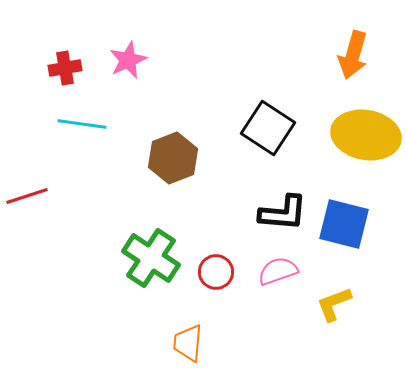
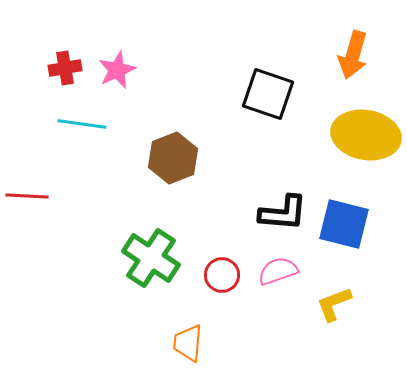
pink star: moved 11 px left, 10 px down
black square: moved 34 px up; rotated 14 degrees counterclockwise
red line: rotated 21 degrees clockwise
red circle: moved 6 px right, 3 px down
